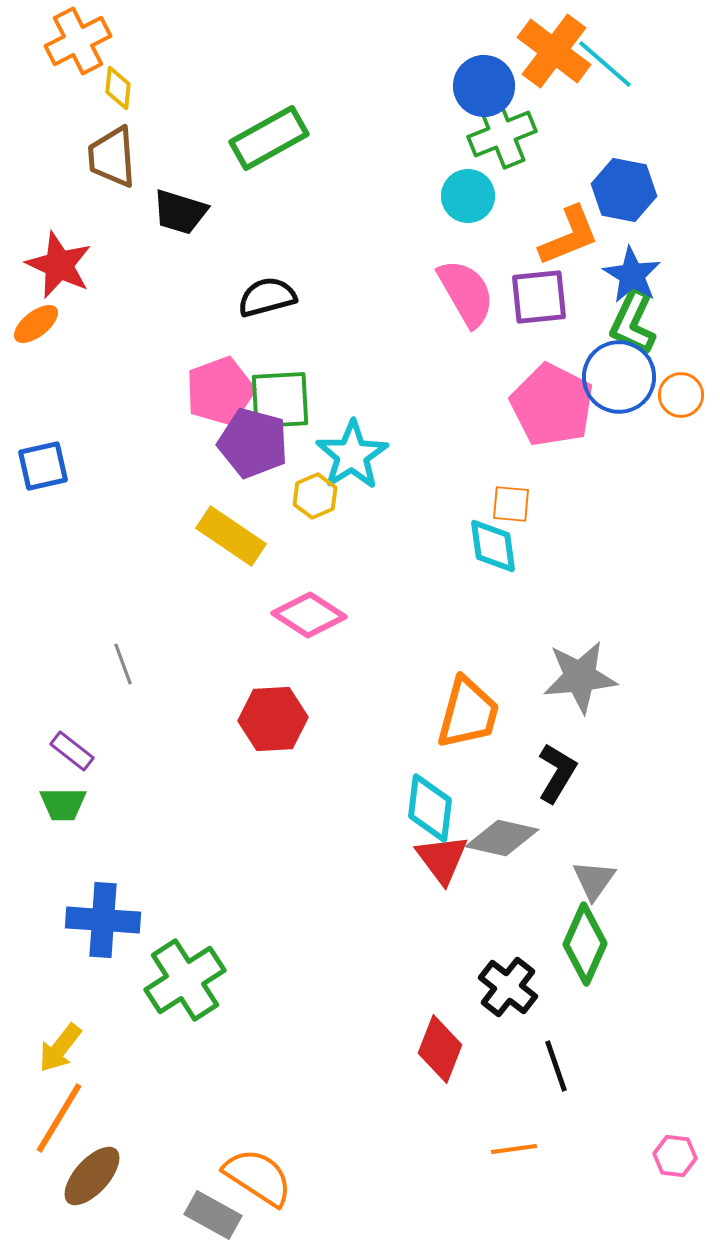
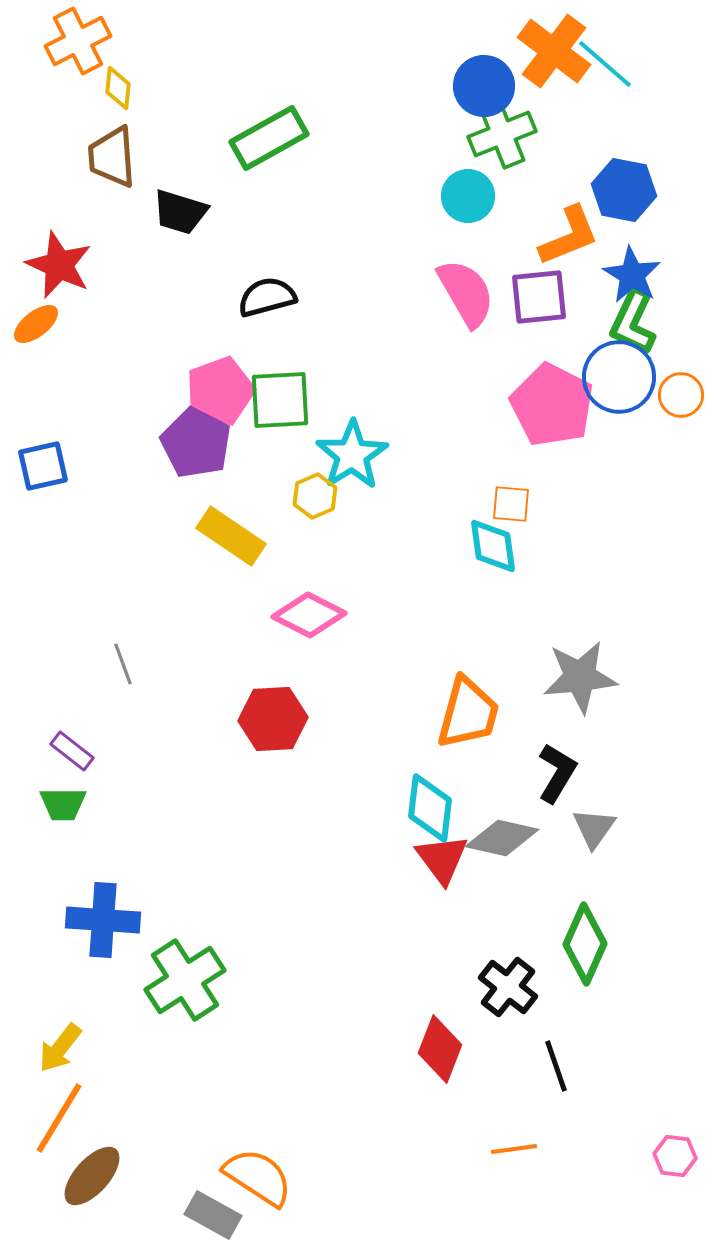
purple pentagon at (253, 443): moved 57 px left; rotated 12 degrees clockwise
pink diamond at (309, 615): rotated 6 degrees counterclockwise
gray triangle at (594, 880): moved 52 px up
